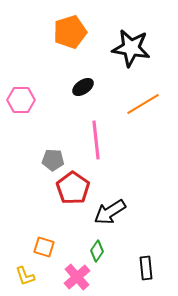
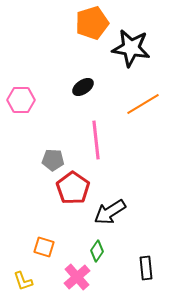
orange pentagon: moved 22 px right, 9 px up
yellow L-shape: moved 2 px left, 5 px down
